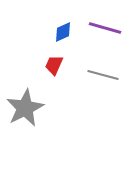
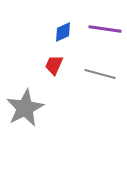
purple line: moved 1 px down; rotated 8 degrees counterclockwise
gray line: moved 3 px left, 1 px up
